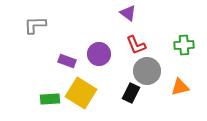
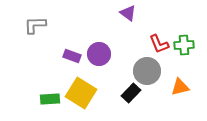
red L-shape: moved 23 px right, 1 px up
purple rectangle: moved 5 px right, 5 px up
black rectangle: rotated 18 degrees clockwise
